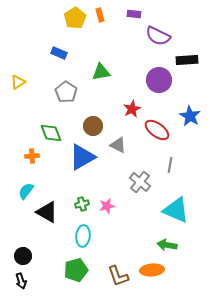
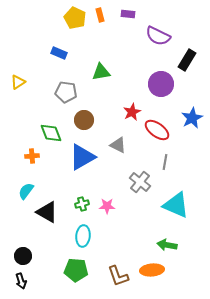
purple rectangle: moved 6 px left
yellow pentagon: rotated 15 degrees counterclockwise
black rectangle: rotated 55 degrees counterclockwise
purple circle: moved 2 px right, 4 px down
gray pentagon: rotated 25 degrees counterclockwise
red star: moved 3 px down
blue star: moved 2 px right, 2 px down; rotated 15 degrees clockwise
brown circle: moved 9 px left, 6 px up
gray line: moved 5 px left, 3 px up
pink star: rotated 14 degrees clockwise
cyan triangle: moved 5 px up
green pentagon: rotated 20 degrees clockwise
